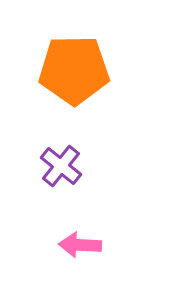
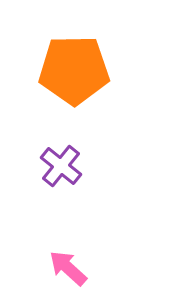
pink arrow: moved 12 px left, 23 px down; rotated 39 degrees clockwise
